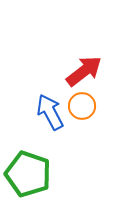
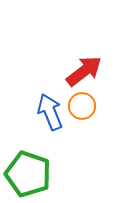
blue arrow: rotated 6 degrees clockwise
